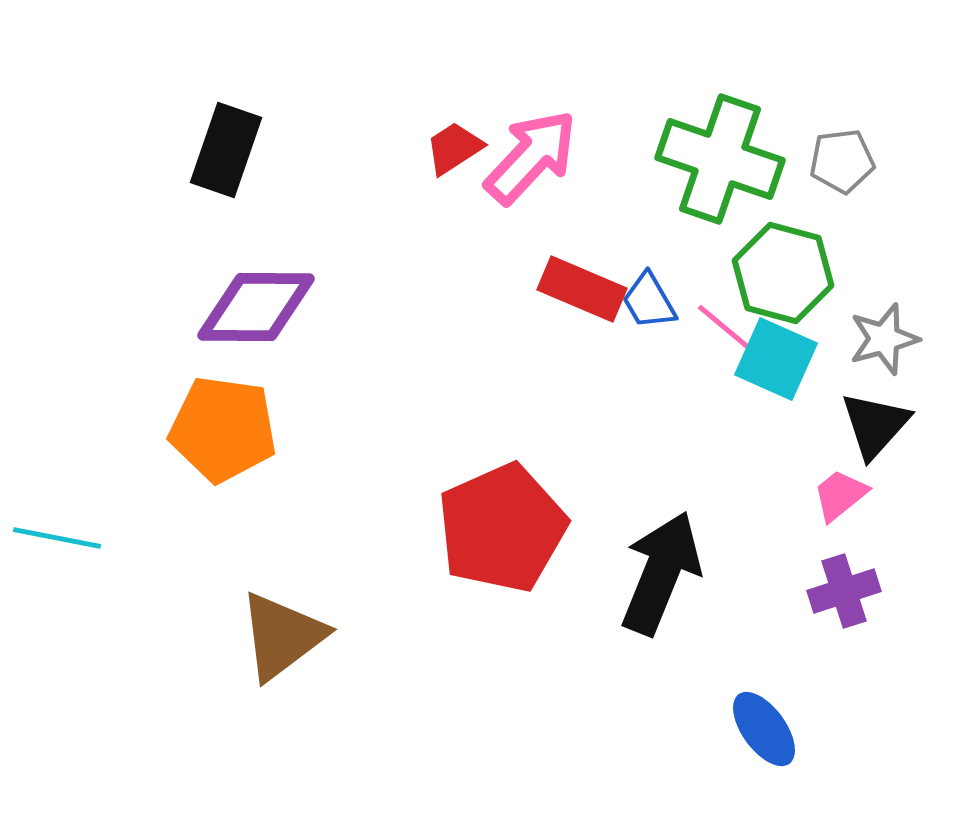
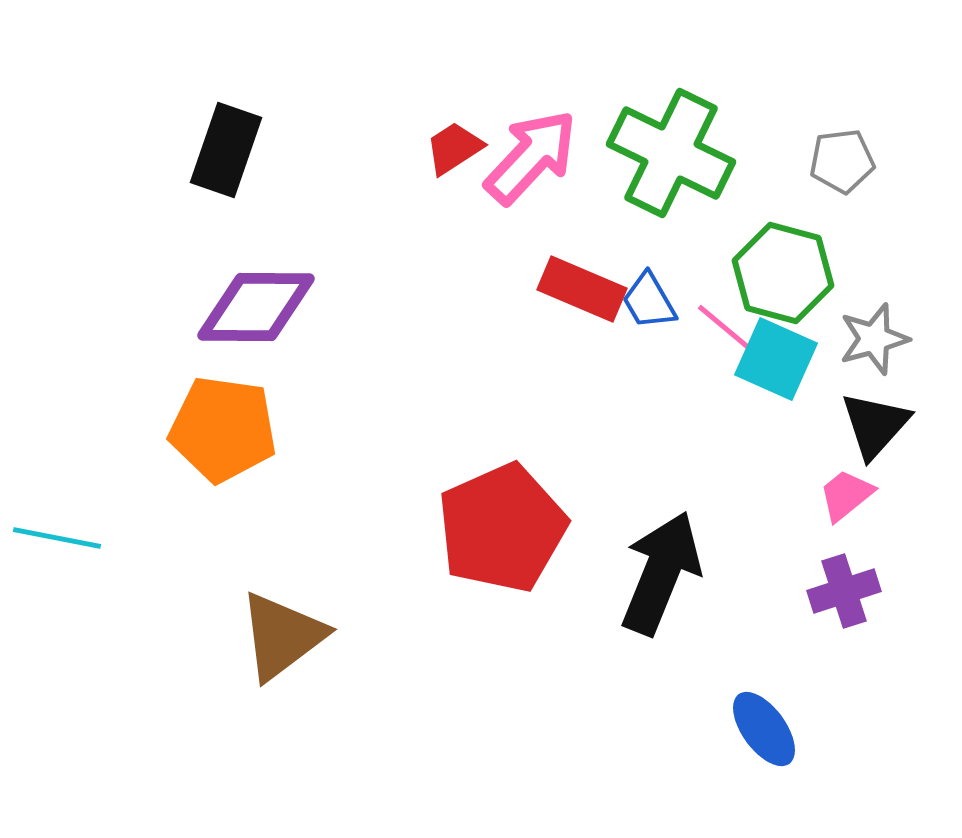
green cross: moved 49 px left, 6 px up; rotated 7 degrees clockwise
gray star: moved 10 px left
pink trapezoid: moved 6 px right
